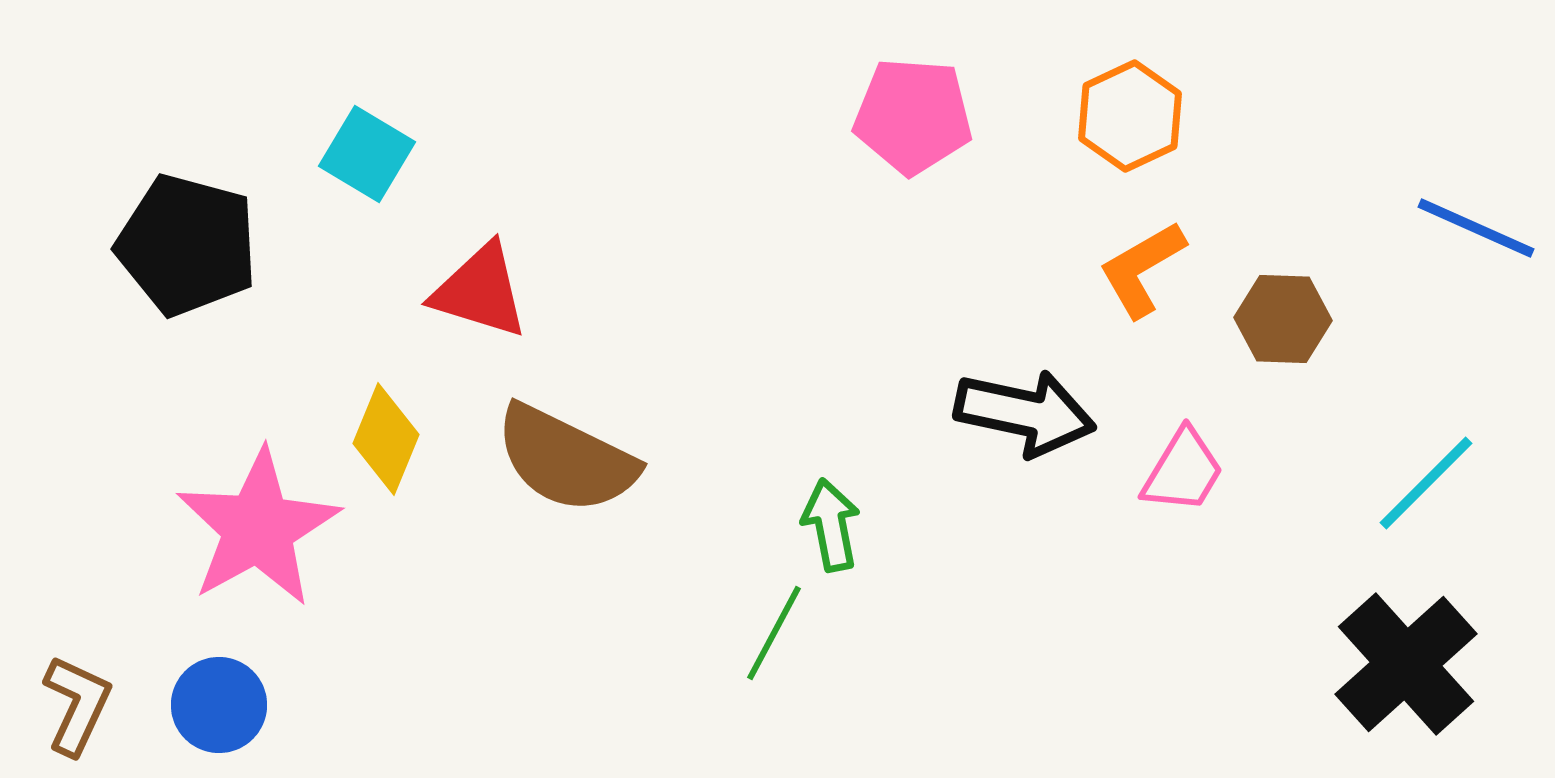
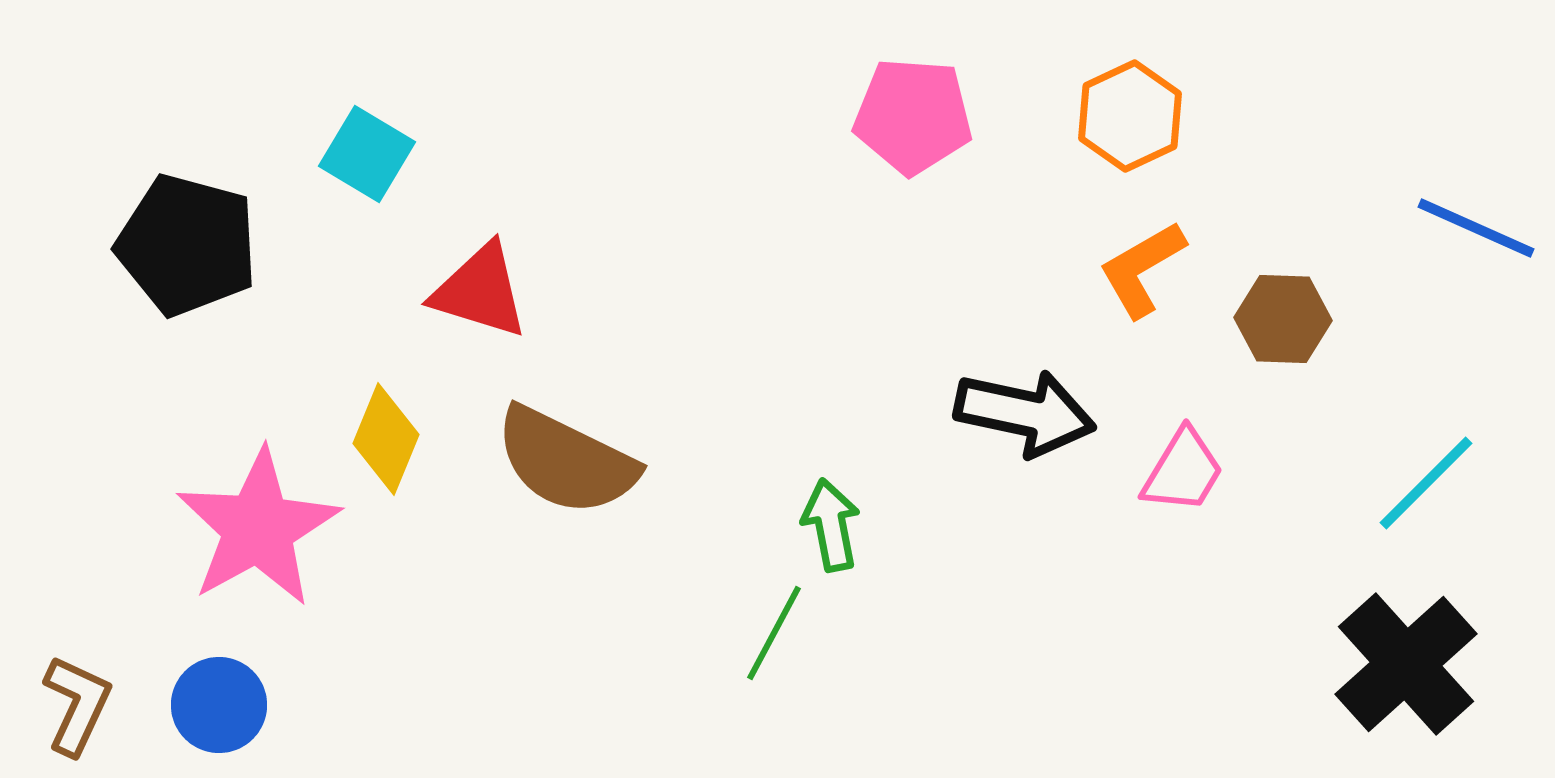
brown semicircle: moved 2 px down
